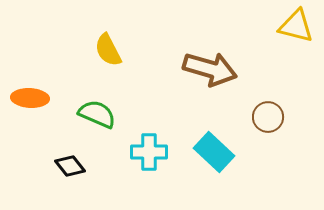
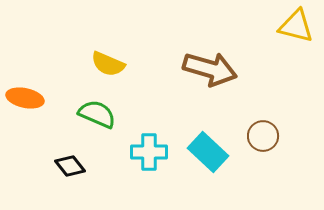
yellow semicircle: moved 14 px down; rotated 40 degrees counterclockwise
orange ellipse: moved 5 px left; rotated 9 degrees clockwise
brown circle: moved 5 px left, 19 px down
cyan rectangle: moved 6 px left
